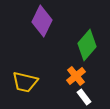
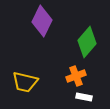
green diamond: moved 3 px up
orange cross: rotated 18 degrees clockwise
white rectangle: rotated 42 degrees counterclockwise
